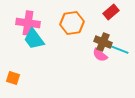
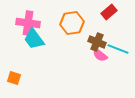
red rectangle: moved 2 px left
brown cross: moved 6 px left
orange square: moved 1 px right
